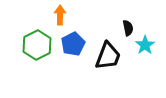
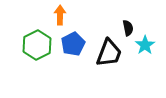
black trapezoid: moved 1 px right, 3 px up
